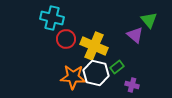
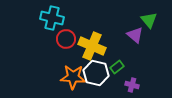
yellow cross: moved 2 px left
